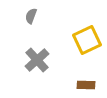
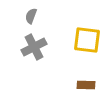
yellow square: rotated 32 degrees clockwise
gray cross: moved 3 px left, 13 px up; rotated 15 degrees clockwise
